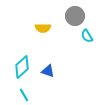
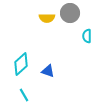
gray circle: moved 5 px left, 3 px up
yellow semicircle: moved 4 px right, 10 px up
cyan semicircle: rotated 32 degrees clockwise
cyan diamond: moved 1 px left, 3 px up
